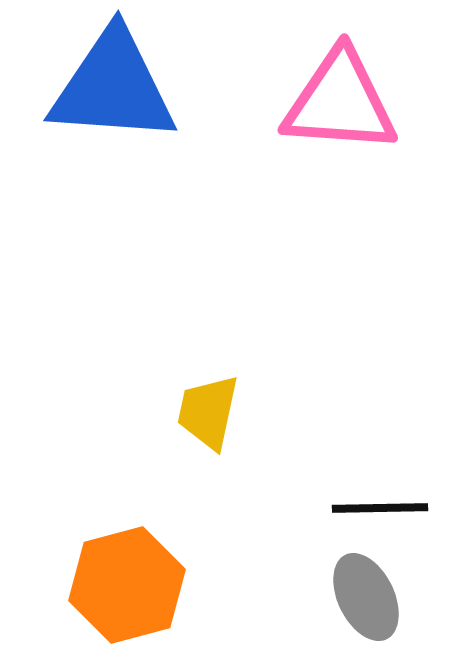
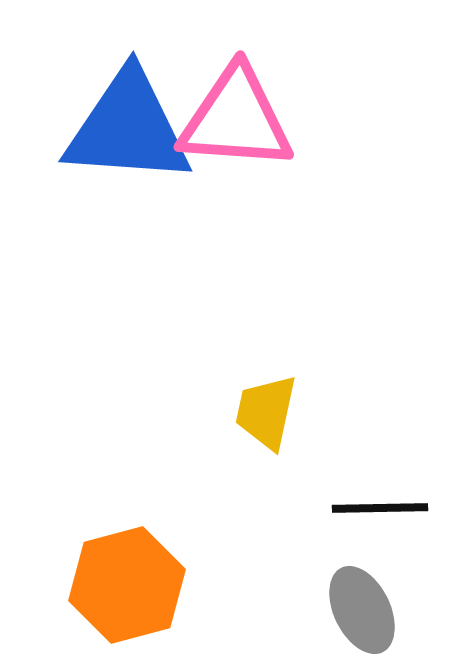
blue triangle: moved 15 px right, 41 px down
pink triangle: moved 104 px left, 17 px down
yellow trapezoid: moved 58 px right
gray ellipse: moved 4 px left, 13 px down
